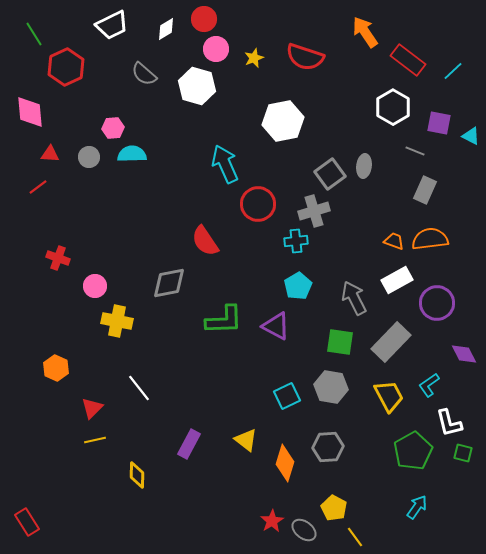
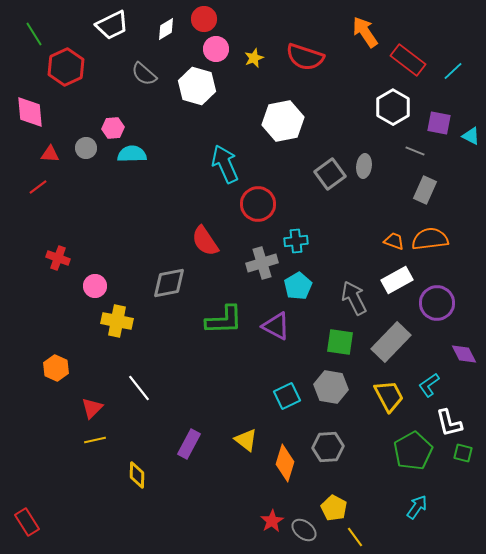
gray circle at (89, 157): moved 3 px left, 9 px up
gray cross at (314, 211): moved 52 px left, 52 px down
